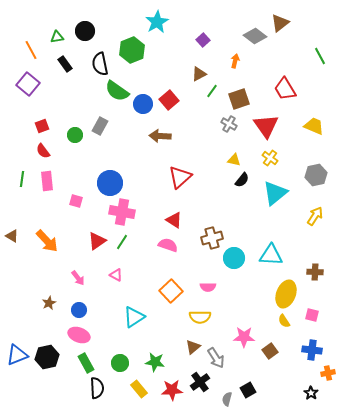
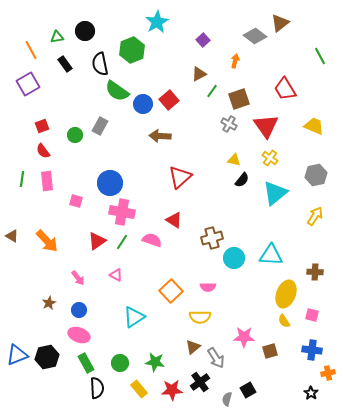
purple square at (28, 84): rotated 20 degrees clockwise
pink semicircle at (168, 245): moved 16 px left, 5 px up
brown square at (270, 351): rotated 21 degrees clockwise
